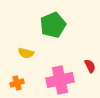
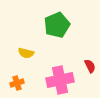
green pentagon: moved 4 px right
